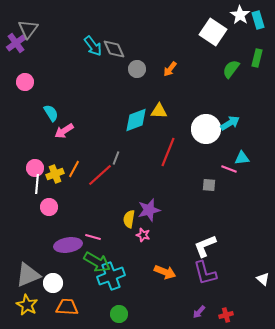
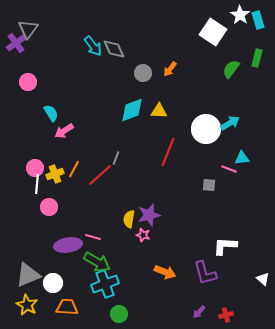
gray circle at (137, 69): moved 6 px right, 4 px down
pink circle at (25, 82): moved 3 px right
cyan diamond at (136, 120): moved 4 px left, 10 px up
purple star at (149, 210): moved 5 px down
white L-shape at (205, 246): moved 20 px right; rotated 25 degrees clockwise
cyan cross at (111, 276): moved 6 px left, 8 px down
